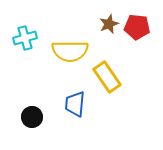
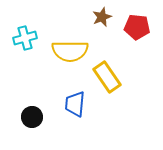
brown star: moved 7 px left, 7 px up
